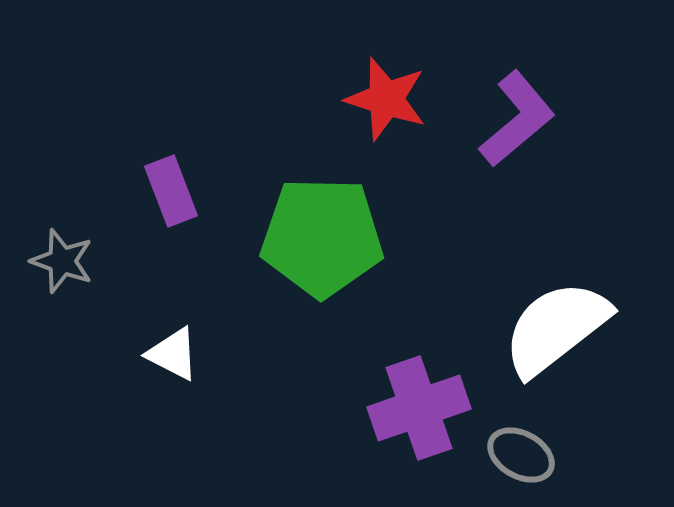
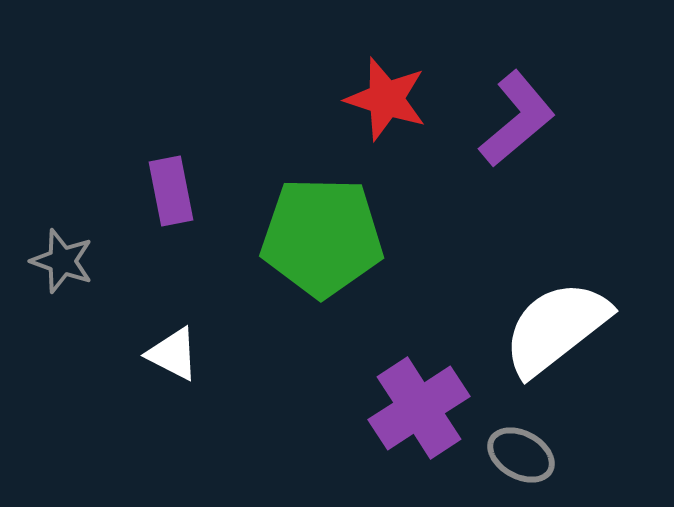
purple rectangle: rotated 10 degrees clockwise
purple cross: rotated 14 degrees counterclockwise
